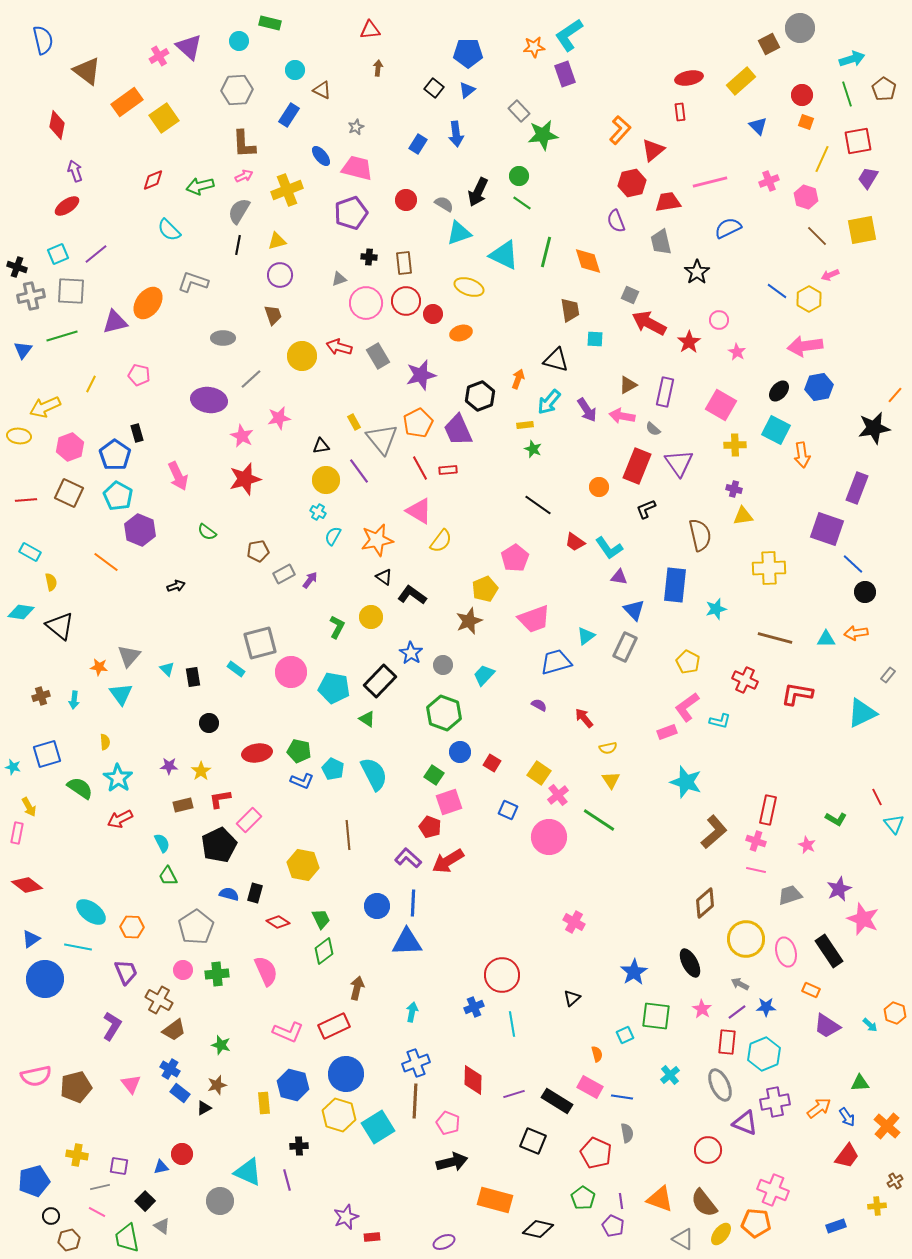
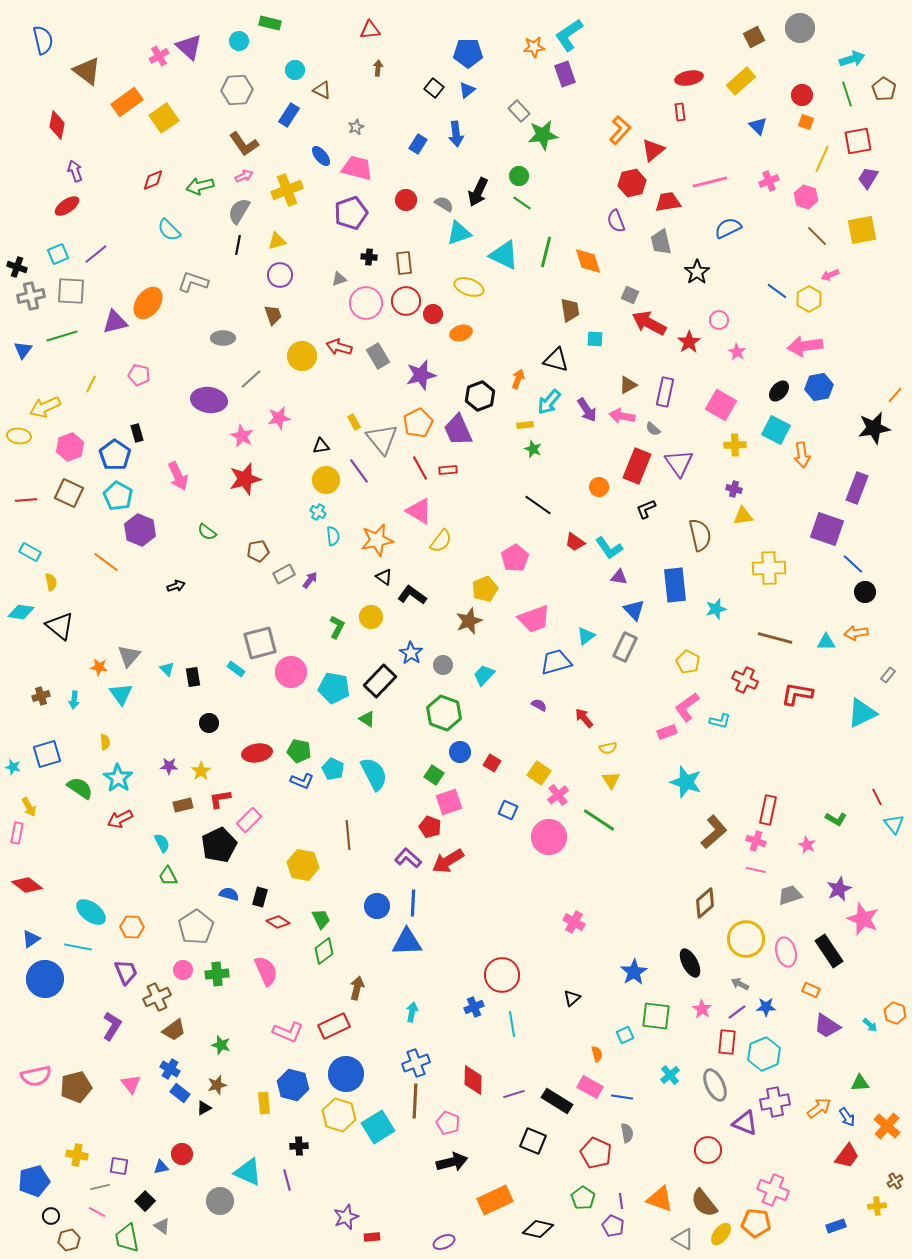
brown square at (769, 44): moved 15 px left, 7 px up
brown L-shape at (244, 144): rotated 32 degrees counterclockwise
cyan semicircle at (333, 536): rotated 144 degrees clockwise
blue rectangle at (675, 585): rotated 12 degrees counterclockwise
cyan triangle at (826, 639): moved 3 px down
black rectangle at (255, 893): moved 5 px right, 4 px down
brown cross at (159, 1000): moved 2 px left, 3 px up; rotated 36 degrees clockwise
gray ellipse at (720, 1085): moved 5 px left
orange rectangle at (495, 1200): rotated 40 degrees counterclockwise
